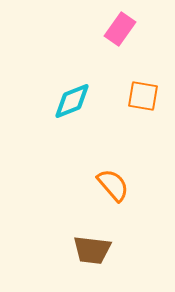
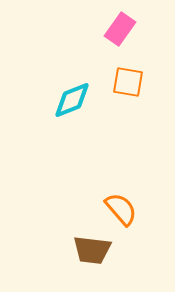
orange square: moved 15 px left, 14 px up
cyan diamond: moved 1 px up
orange semicircle: moved 8 px right, 24 px down
